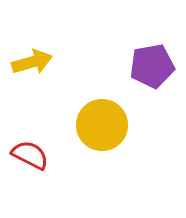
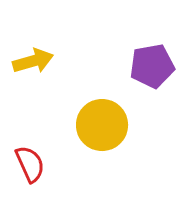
yellow arrow: moved 1 px right, 1 px up
red semicircle: moved 9 px down; rotated 39 degrees clockwise
